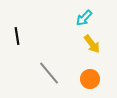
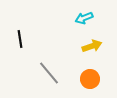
cyan arrow: rotated 24 degrees clockwise
black line: moved 3 px right, 3 px down
yellow arrow: moved 2 px down; rotated 72 degrees counterclockwise
